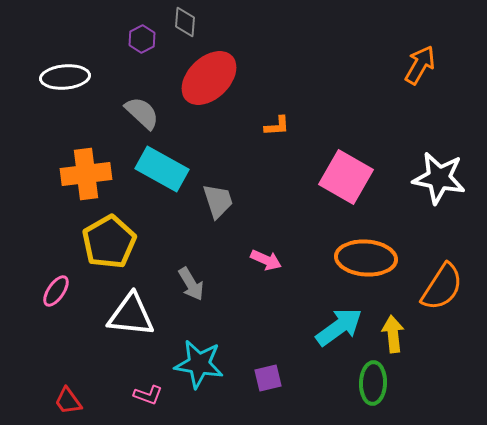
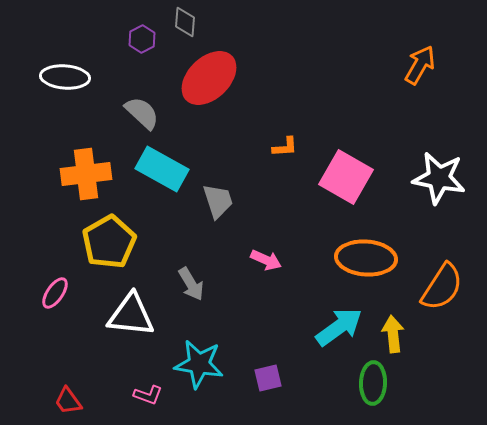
white ellipse: rotated 9 degrees clockwise
orange L-shape: moved 8 px right, 21 px down
pink ellipse: moved 1 px left, 2 px down
